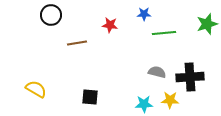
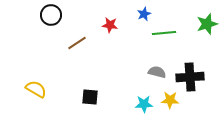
blue star: rotated 24 degrees counterclockwise
brown line: rotated 24 degrees counterclockwise
